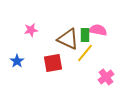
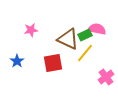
pink semicircle: moved 1 px left, 1 px up
green rectangle: rotated 64 degrees clockwise
